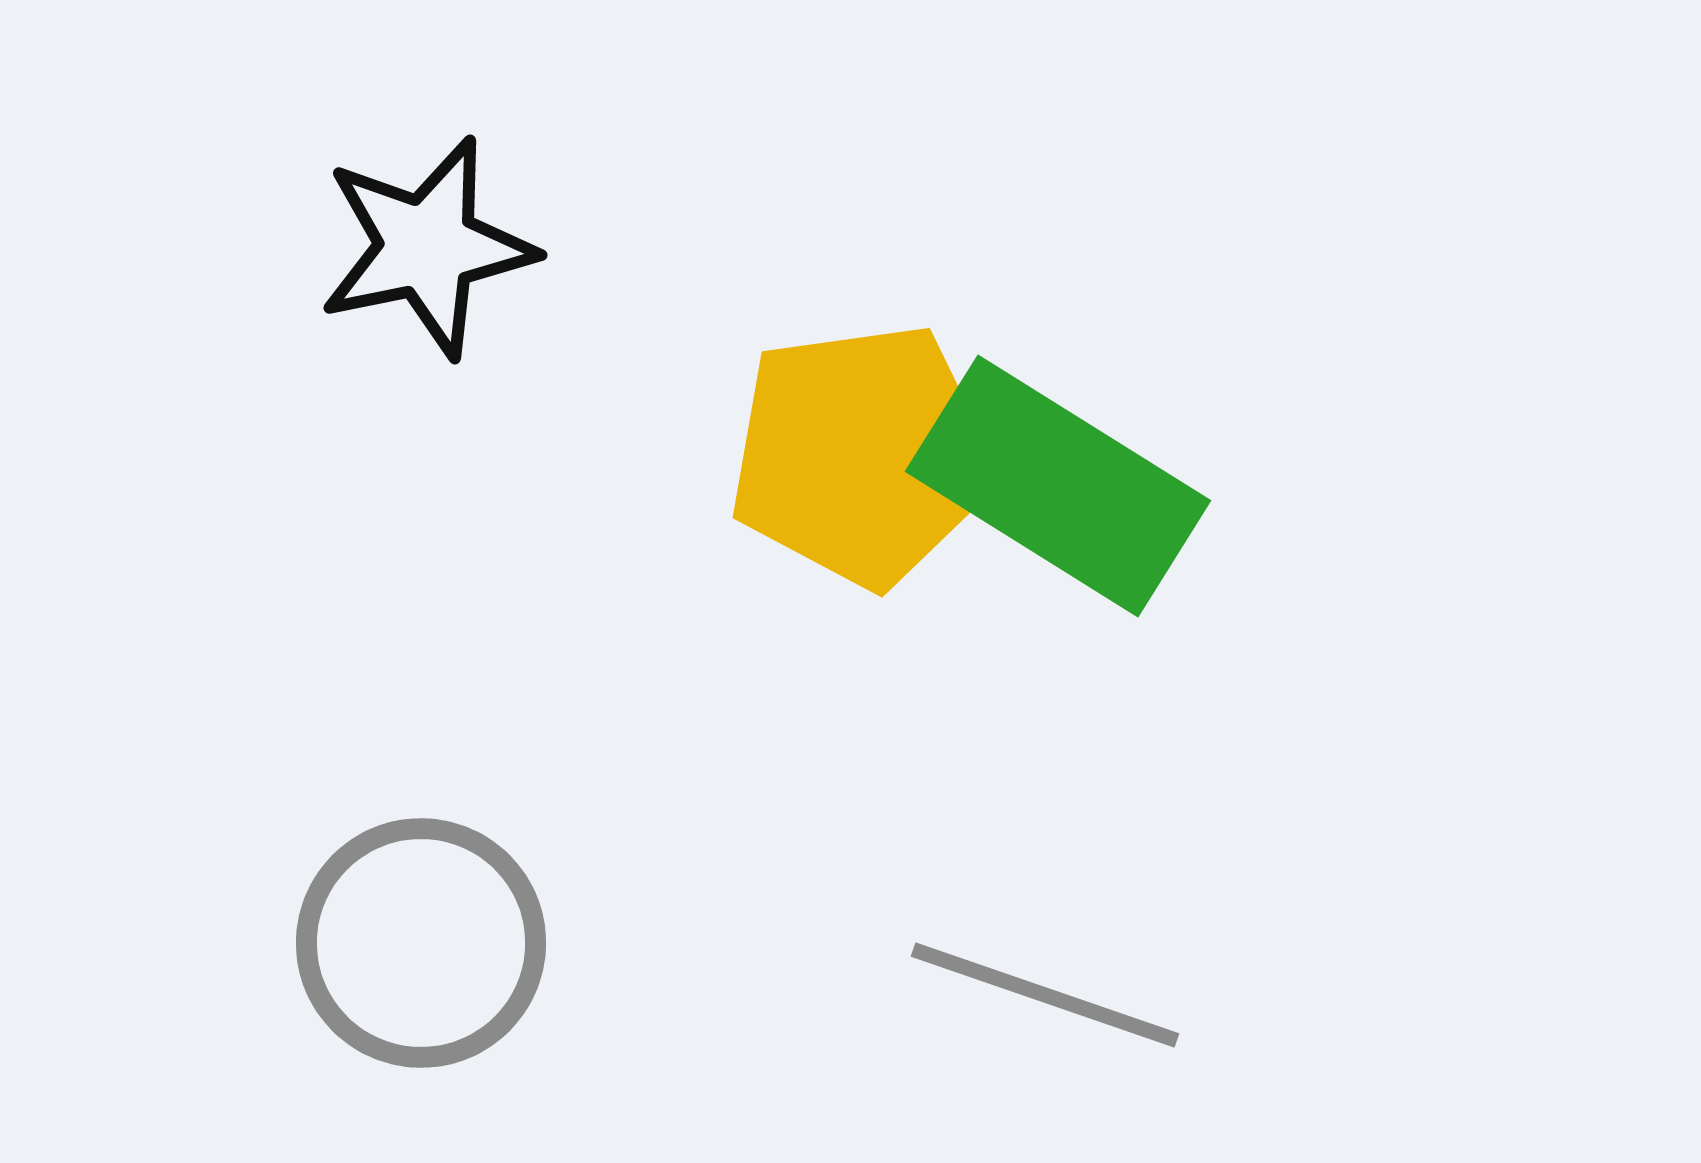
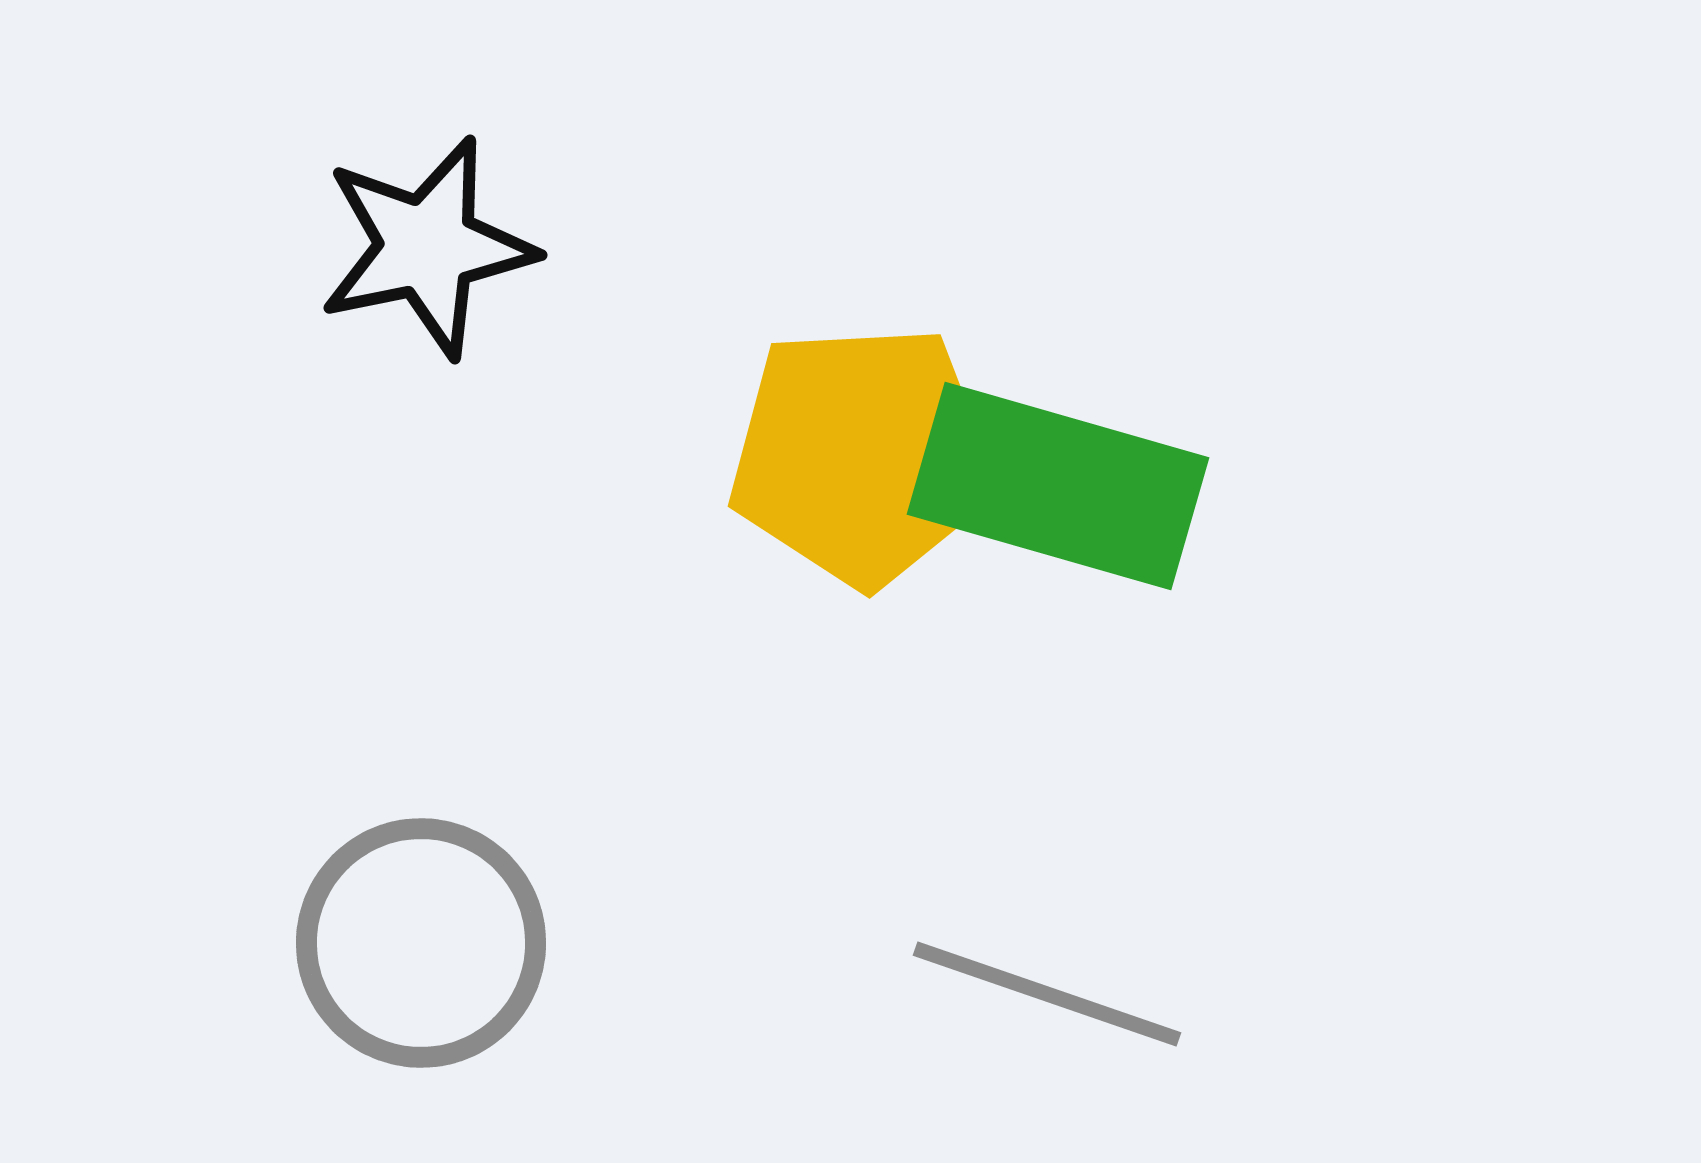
yellow pentagon: rotated 5 degrees clockwise
green rectangle: rotated 16 degrees counterclockwise
gray line: moved 2 px right, 1 px up
